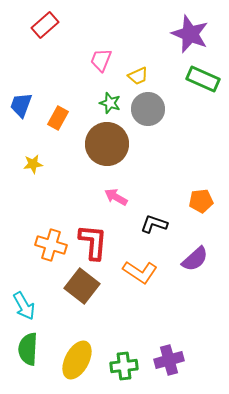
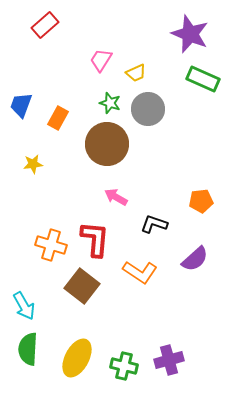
pink trapezoid: rotated 10 degrees clockwise
yellow trapezoid: moved 2 px left, 3 px up
red L-shape: moved 2 px right, 3 px up
yellow ellipse: moved 2 px up
green cross: rotated 20 degrees clockwise
